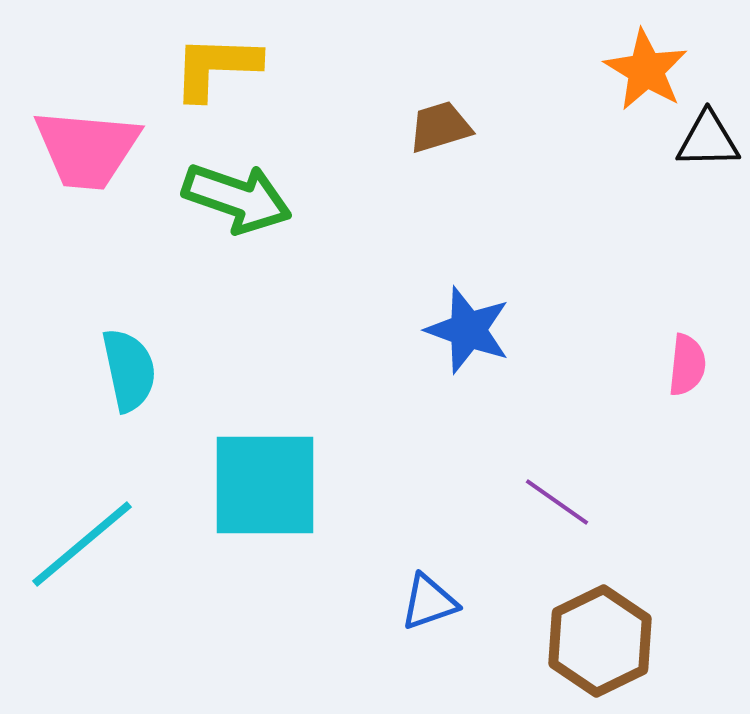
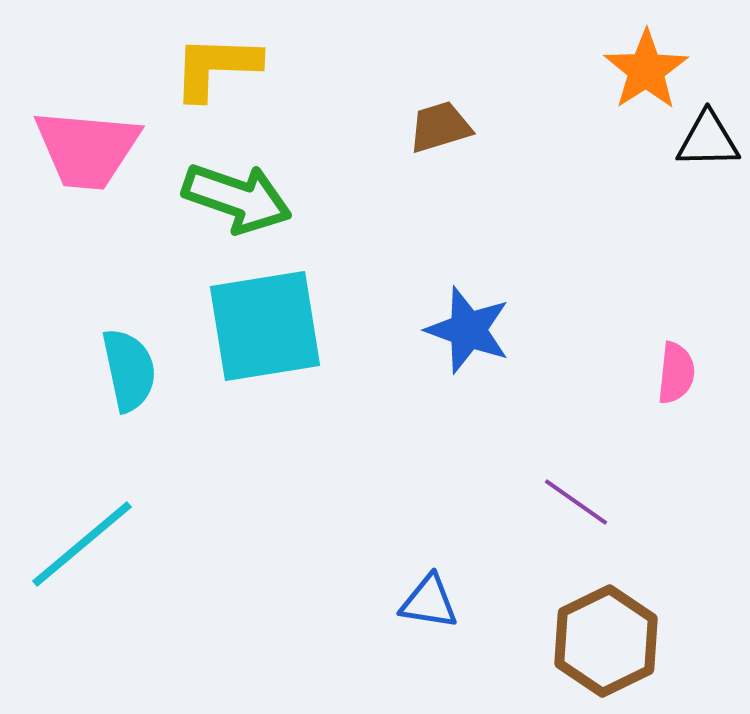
orange star: rotated 8 degrees clockwise
pink semicircle: moved 11 px left, 8 px down
cyan square: moved 159 px up; rotated 9 degrees counterclockwise
purple line: moved 19 px right
blue triangle: rotated 28 degrees clockwise
brown hexagon: moved 6 px right
